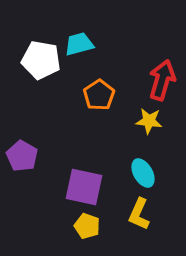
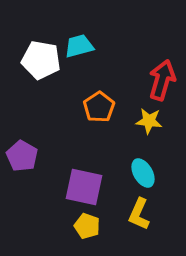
cyan trapezoid: moved 2 px down
orange pentagon: moved 12 px down
